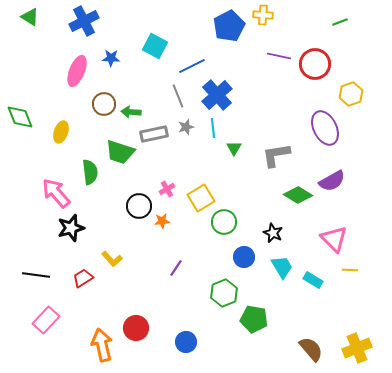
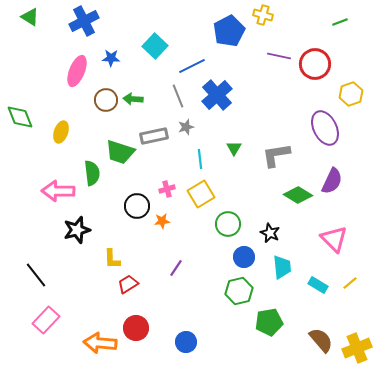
yellow cross at (263, 15): rotated 12 degrees clockwise
blue pentagon at (229, 26): moved 5 px down
cyan square at (155, 46): rotated 15 degrees clockwise
brown circle at (104, 104): moved 2 px right, 4 px up
green arrow at (131, 112): moved 2 px right, 13 px up
cyan line at (213, 128): moved 13 px left, 31 px down
gray rectangle at (154, 134): moved 2 px down
green semicircle at (90, 172): moved 2 px right, 1 px down
purple semicircle at (332, 181): rotated 36 degrees counterclockwise
pink cross at (167, 189): rotated 14 degrees clockwise
pink arrow at (56, 193): moved 2 px right, 2 px up; rotated 48 degrees counterclockwise
yellow square at (201, 198): moved 4 px up
black circle at (139, 206): moved 2 px left
green circle at (224, 222): moved 4 px right, 2 px down
black star at (71, 228): moved 6 px right, 2 px down
black star at (273, 233): moved 3 px left
yellow L-shape at (112, 259): rotated 40 degrees clockwise
cyan trapezoid at (282, 267): rotated 25 degrees clockwise
yellow line at (350, 270): moved 13 px down; rotated 42 degrees counterclockwise
black line at (36, 275): rotated 44 degrees clockwise
red trapezoid at (83, 278): moved 45 px right, 6 px down
cyan rectangle at (313, 280): moved 5 px right, 5 px down
green hexagon at (224, 293): moved 15 px right, 2 px up; rotated 8 degrees clockwise
green pentagon at (254, 319): moved 15 px right, 3 px down; rotated 20 degrees counterclockwise
orange arrow at (102, 345): moved 2 px left, 2 px up; rotated 72 degrees counterclockwise
brown semicircle at (311, 349): moved 10 px right, 9 px up
